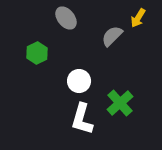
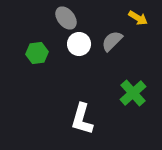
yellow arrow: rotated 90 degrees counterclockwise
gray semicircle: moved 5 px down
green hexagon: rotated 20 degrees clockwise
white circle: moved 37 px up
green cross: moved 13 px right, 10 px up
